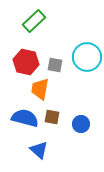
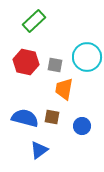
orange trapezoid: moved 24 px right
blue circle: moved 1 px right, 2 px down
blue triangle: rotated 42 degrees clockwise
